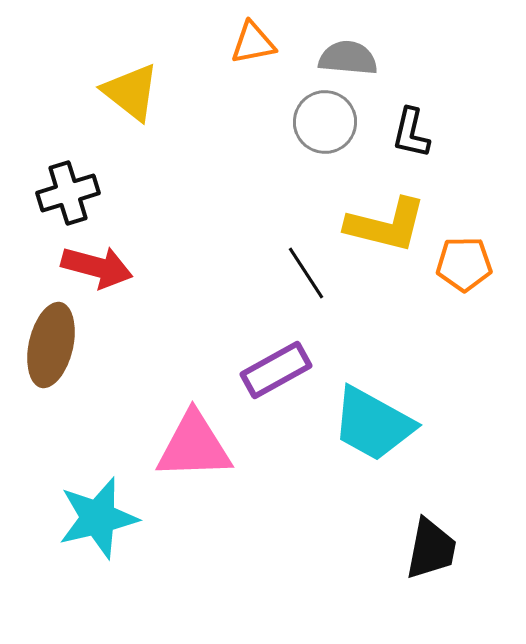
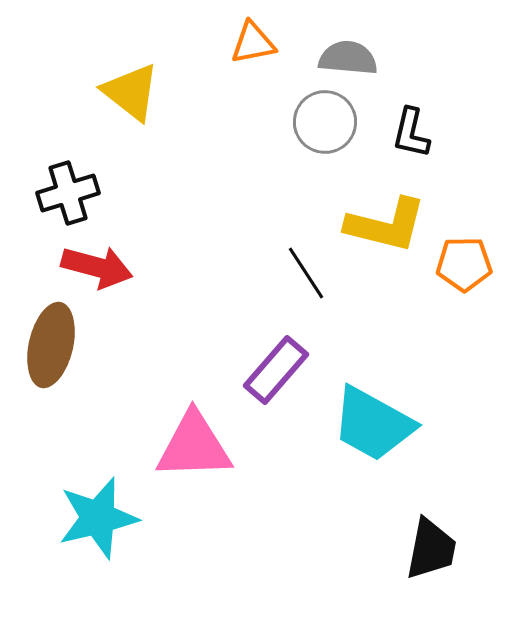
purple rectangle: rotated 20 degrees counterclockwise
